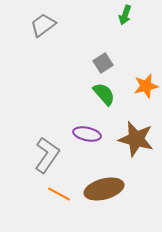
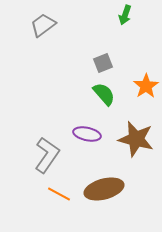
gray square: rotated 12 degrees clockwise
orange star: rotated 20 degrees counterclockwise
